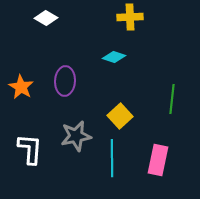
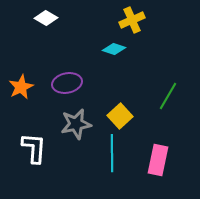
yellow cross: moved 2 px right, 3 px down; rotated 20 degrees counterclockwise
cyan diamond: moved 8 px up
purple ellipse: moved 2 px right, 2 px down; rotated 76 degrees clockwise
orange star: rotated 15 degrees clockwise
green line: moved 4 px left, 3 px up; rotated 24 degrees clockwise
gray star: moved 12 px up
white L-shape: moved 4 px right, 1 px up
cyan line: moved 5 px up
